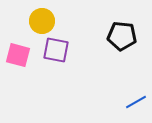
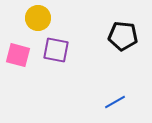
yellow circle: moved 4 px left, 3 px up
black pentagon: moved 1 px right
blue line: moved 21 px left
